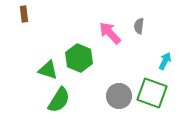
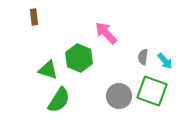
brown rectangle: moved 10 px right, 3 px down
gray semicircle: moved 4 px right, 31 px down
pink arrow: moved 4 px left
cyan arrow: rotated 114 degrees clockwise
green square: moved 2 px up
